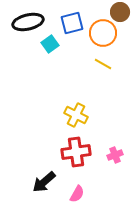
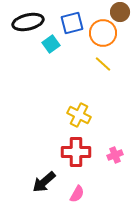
cyan square: moved 1 px right
yellow line: rotated 12 degrees clockwise
yellow cross: moved 3 px right
red cross: rotated 8 degrees clockwise
